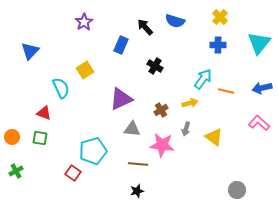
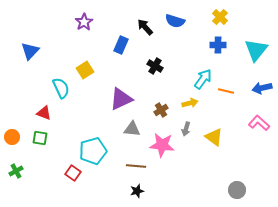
cyan triangle: moved 3 px left, 7 px down
brown line: moved 2 px left, 2 px down
